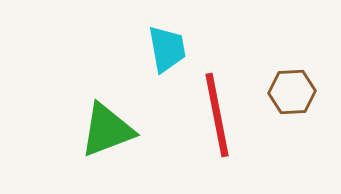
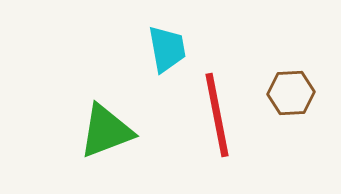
brown hexagon: moved 1 px left, 1 px down
green triangle: moved 1 px left, 1 px down
